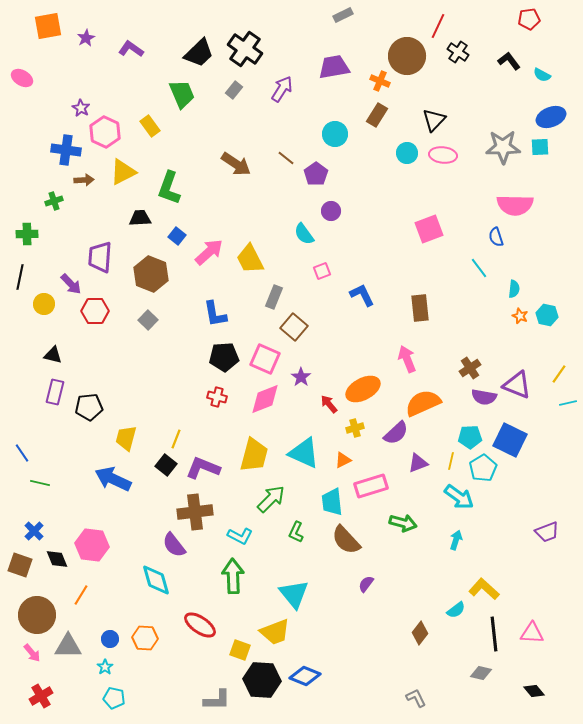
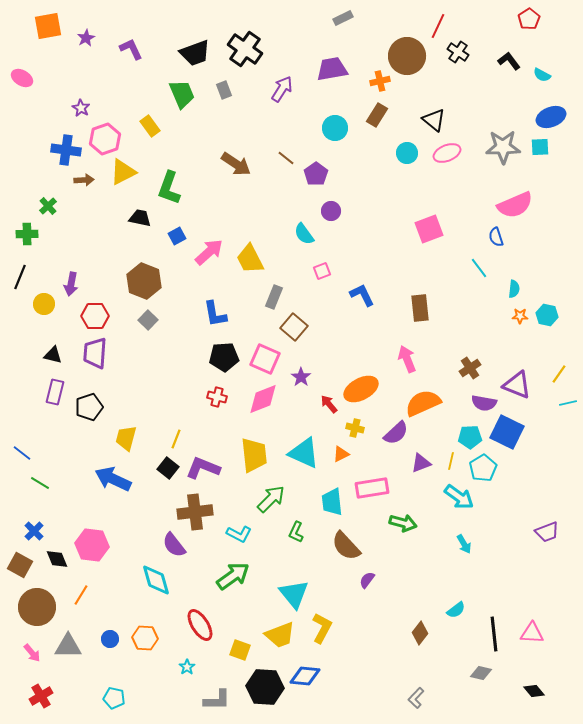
gray rectangle at (343, 15): moved 3 px down
red pentagon at (529, 19): rotated 25 degrees counterclockwise
purple L-shape at (131, 49): rotated 30 degrees clockwise
black trapezoid at (199, 53): moved 4 px left; rotated 24 degrees clockwise
purple trapezoid at (334, 67): moved 2 px left, 2 px down
orange cross at (380, 81): rotated 36 degrees counterclockwise
gray rectangle at (234, 90): moved 10 px left; rotated 60 degrees counterclockwise
black triangle at (434, 120): rotated 35 degrees counterclockwise
pink hexagon at (105, 132): moved 7 px down; rotated 16 degrees clockwise
cyan circle at (335, 134): moved 6 px up
pink ellipse at (443, 155): moved 4 px right, 2 px up; rotated 28 degrees counterclockwise
green cross at (54, 201): moved 6 px left, 5 px down; rotated 24 degrees counterclockwise
pink semicircle at (515, 205): rotated 24 degrees counterclockwise
black trapezoid at (140, 218): rotated 15 degrees clockwise
blue square at (177, 236): rotated 24 degrees clockwise
purple trapezoid at (100, 257): moved 5 px left, 96 px down
brown hexagon at (151, 274): moved 7 px left, 7 px down
black line at (20, 277): rotated 10 degrees clockwise
purple arrow at (71, 284): rotated 55 degrees clockwise
red hexagon at (95, 311): moved 5 px down
orange star at (520, 316): rotated 21 degrees counterclockwise
orange ellipse at (363, 389): moved 2 px left
purple semicircle at (484, 397): moved 6 px down
pink diamond at (265, 399): moved 2 px left
black pentagon at (89, 407): rotated 12 degrees counterclockwise
yellow cross at (355, 428): rotated 30 degrees clockwise
blue square at (510, 440): moved 3 px left, 8 px up
blue line at (22, 453): rotated 18 degrees counterclockwise
yellow trapezoid at (254, 455): rotated 21 degrees counterclockwise
orange triangle at (343, 460): moved 2 px left, 6 px up
purple triangle at (418, 463): moved 3 px right
black square at (166, 465): moved 2 px right, 3 px down
green line at (40, 483): rotated 18 degrees clockwise
pink rectangle at (371, 486): moved 1 px right, 2 px down; rotated 8 degrees clockwise
cyan L-shape at (240, 536): moved 1 px left, 2 px up
brown semicircle at (346, 540): moved 6 px down
cyan arrow at (456, 540): moved 8 px right, 4 px down; rotated 132 degrees clockwise
brown square at (20, 565): rotated 10 degrees clockwise
green arrow at (233, 576): rotated 56 degrees clockwise
purple semicircle at (366, 584): moved 1 px right, 4 px up
yellow L-shape at (484, 589): moved 162 px left, 39 px down; rotated 76 degrees clockwise
brown circle at (37, 615): moved 8 px up
red ellipse at (200, 625): rotated 24 degrees clockwise
yellow trapezoid at (275, 632): moved 5 px right, 3 px down
cyan star at (105, 667): moved 82 px right
blue diamond at (305, 676): rotated 16 degrees counterclockwise
black hexagon at (262, 680): moved 3 px right, 7 px down
gray L-shape at (416, 698): rotated 110 degrees counterclockwise
